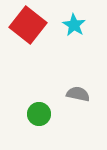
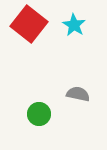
red square: moved 1 px right, 1 px up
